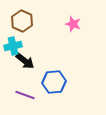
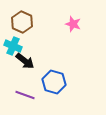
brown hexagon: moved 1 px down
cyan cross: rotated 36 degrees clockwise
blue hexagon: rotated 20 degrees clockwise
